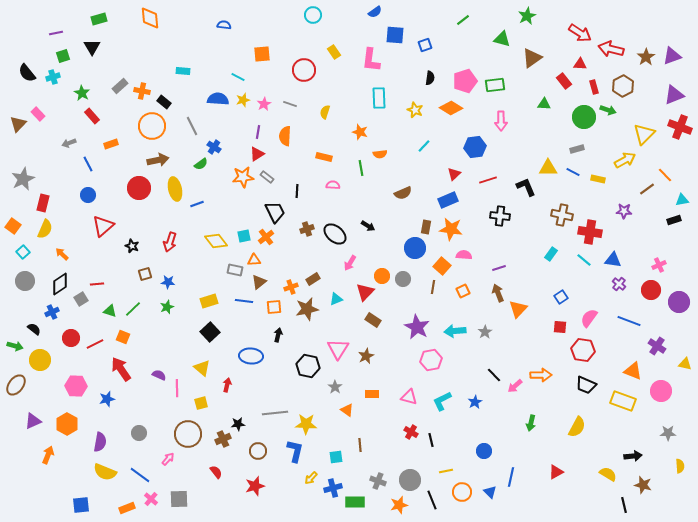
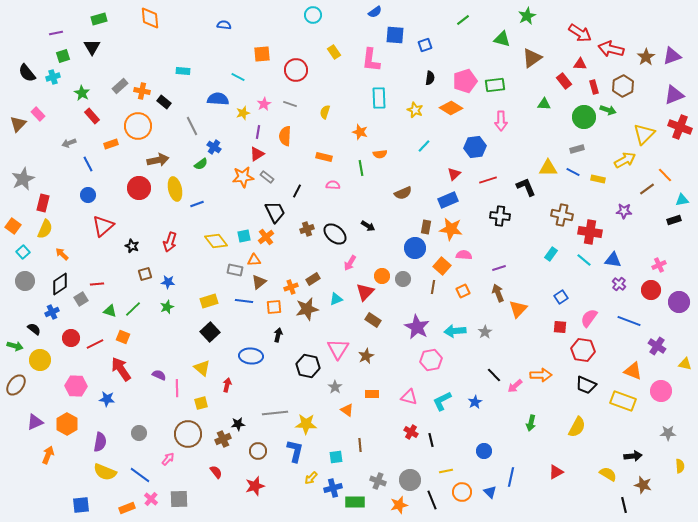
red circle at (304, 70): moved 8 px left
yellow star at (243, 100): moved 13 px down
orange circle at (152, 126): moved 14 px left
black line at (297, 191): rotated 24 degrees clockwise
blue star at (107, 399): rotated 21 degrees clockwise
purple triangle at (33, 421): moved 2 px right, 1 px down
